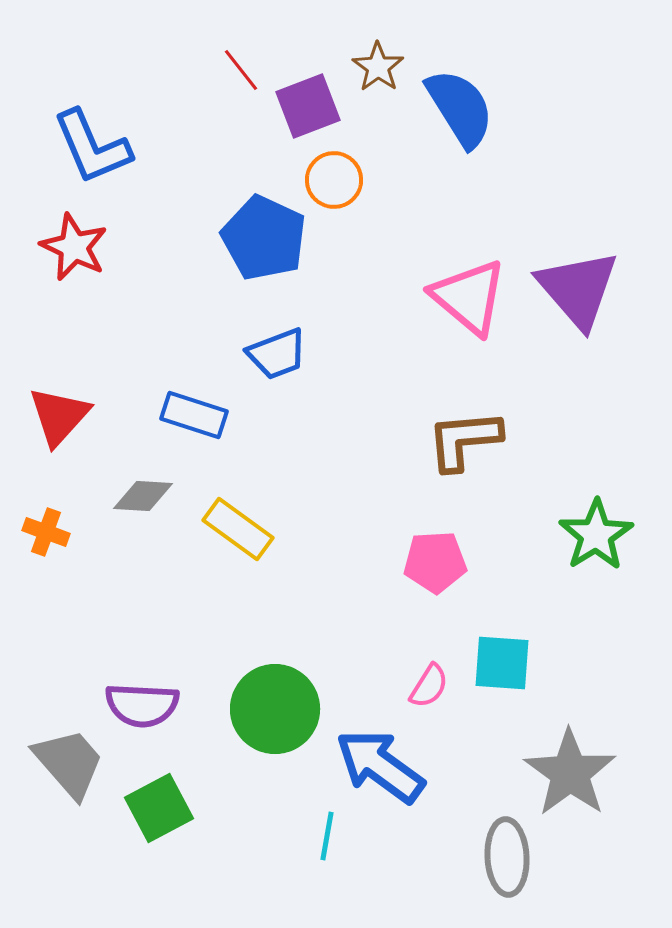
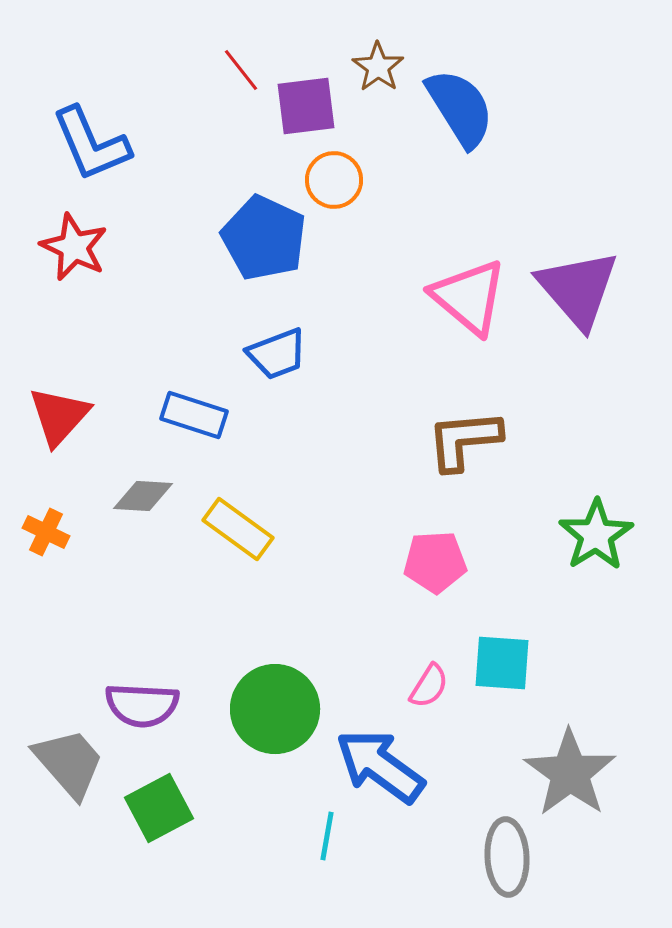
purple square: moved 2 px left; rotated 14 degrees clockwise
blue L-shape: moved 1 px left, 3 px up
orange cross: rotated 6 degrees clockwise
